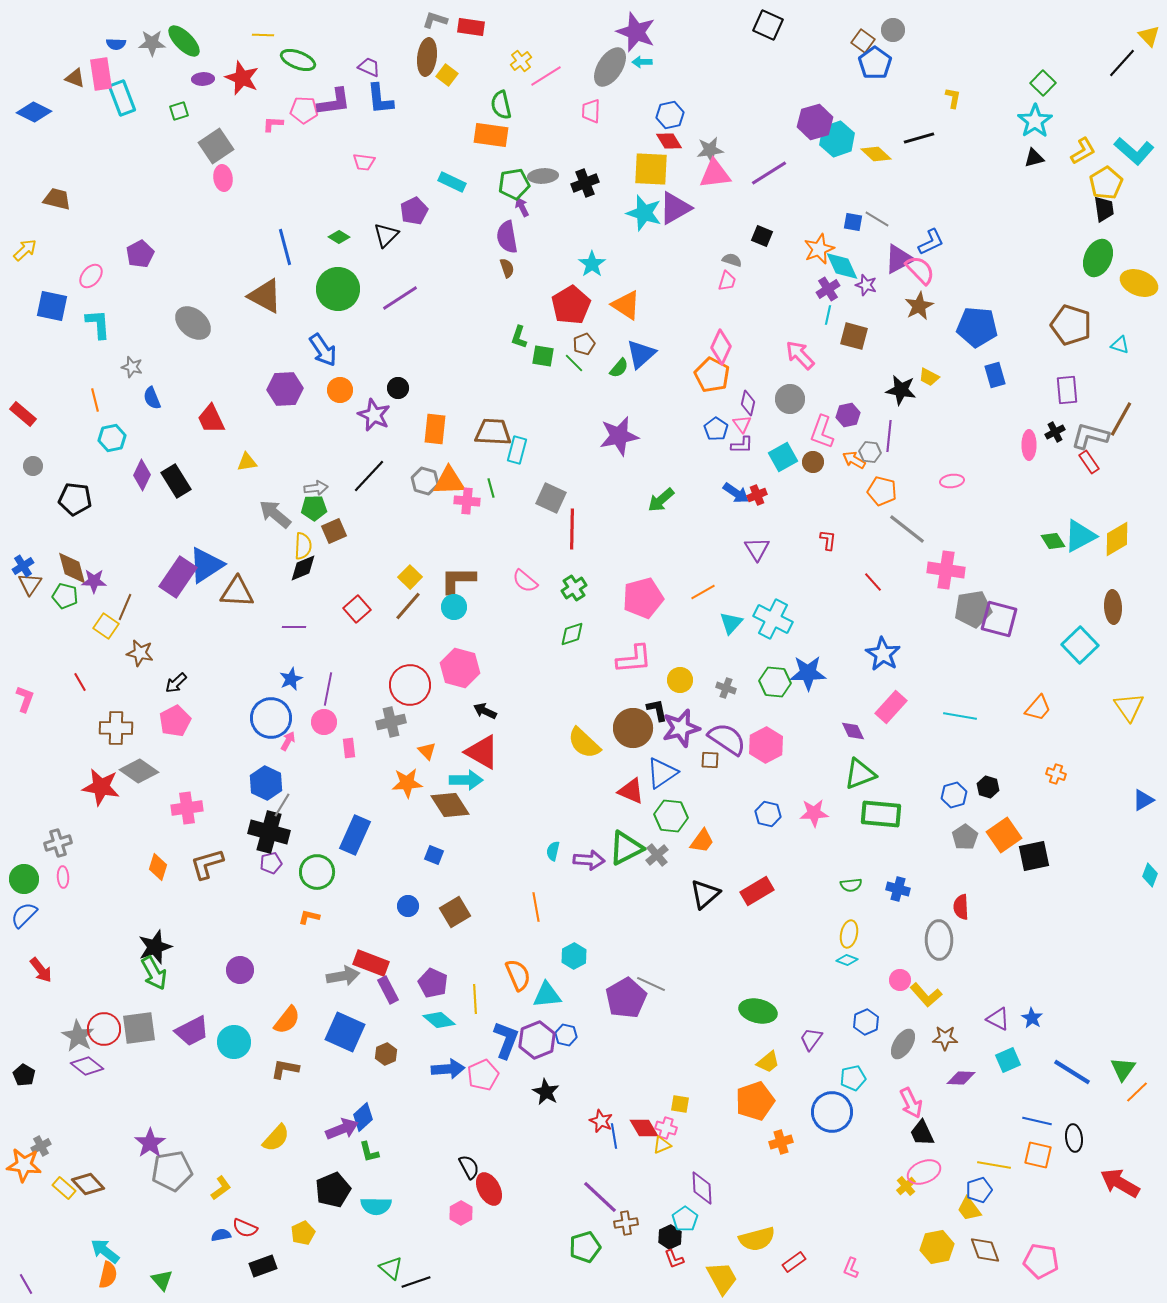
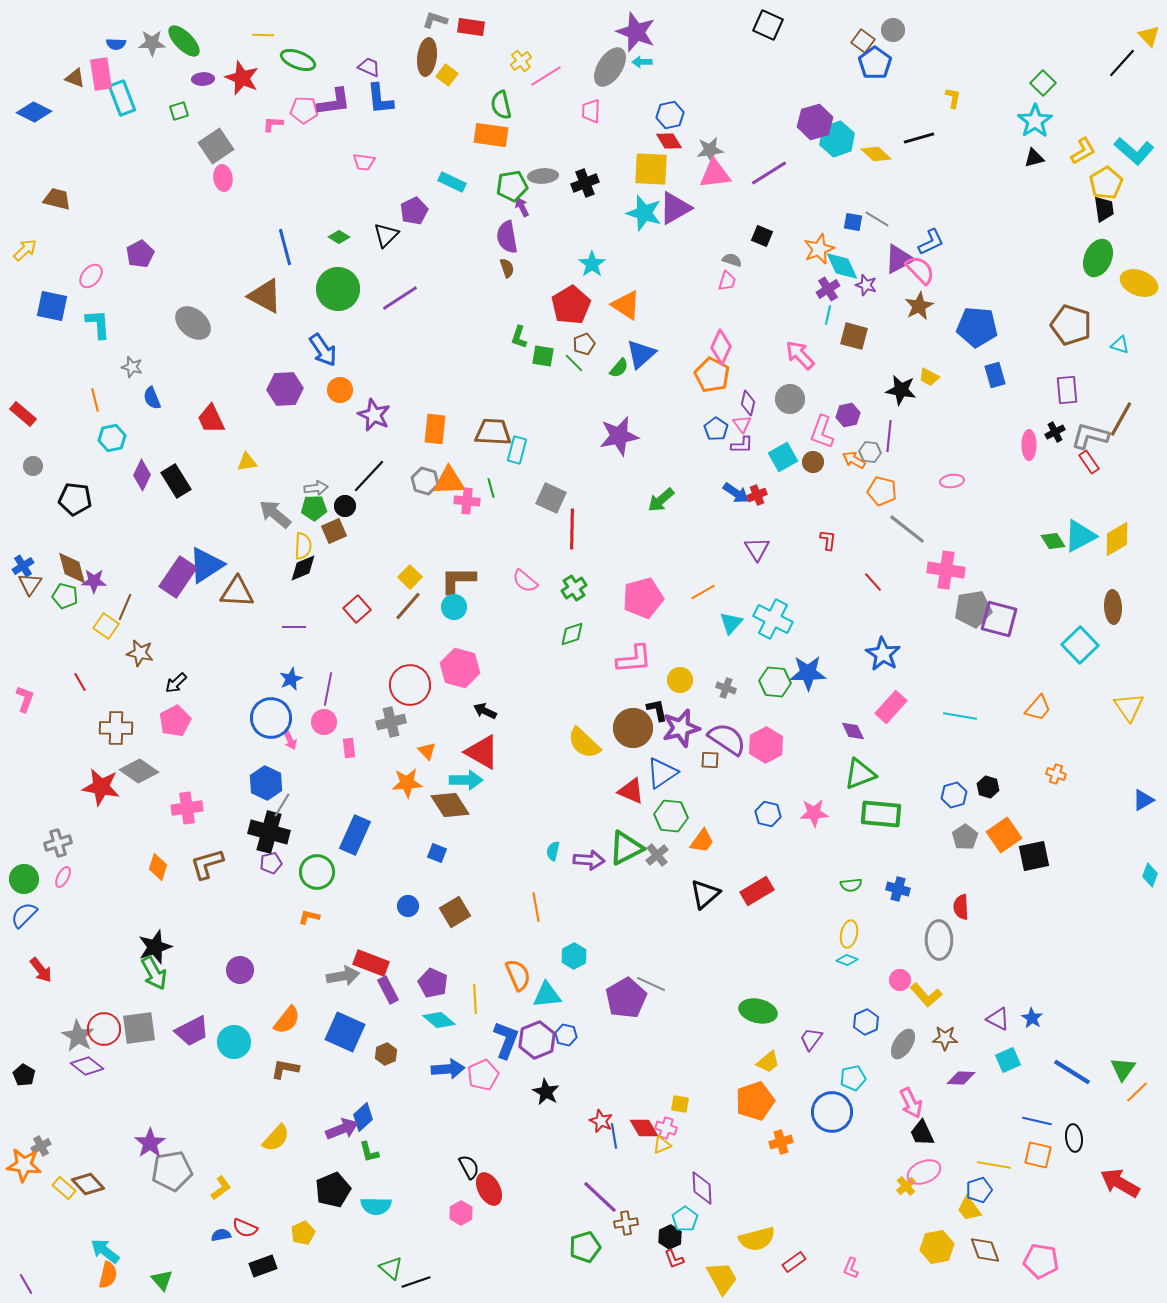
green pentagon at (514, 184): moved 2 px left, 2 px down
black circle at (398, 388): moved 53 px left, 118 px down
pink arrow at (288, 741): moved 2 px right, 1 px up; rotated 126 degrees clockwise
blue square at (434, 855): moved 3 px right, 2 px up
pink ellipse at (63, 877): rotated 30 degrees clockwise
